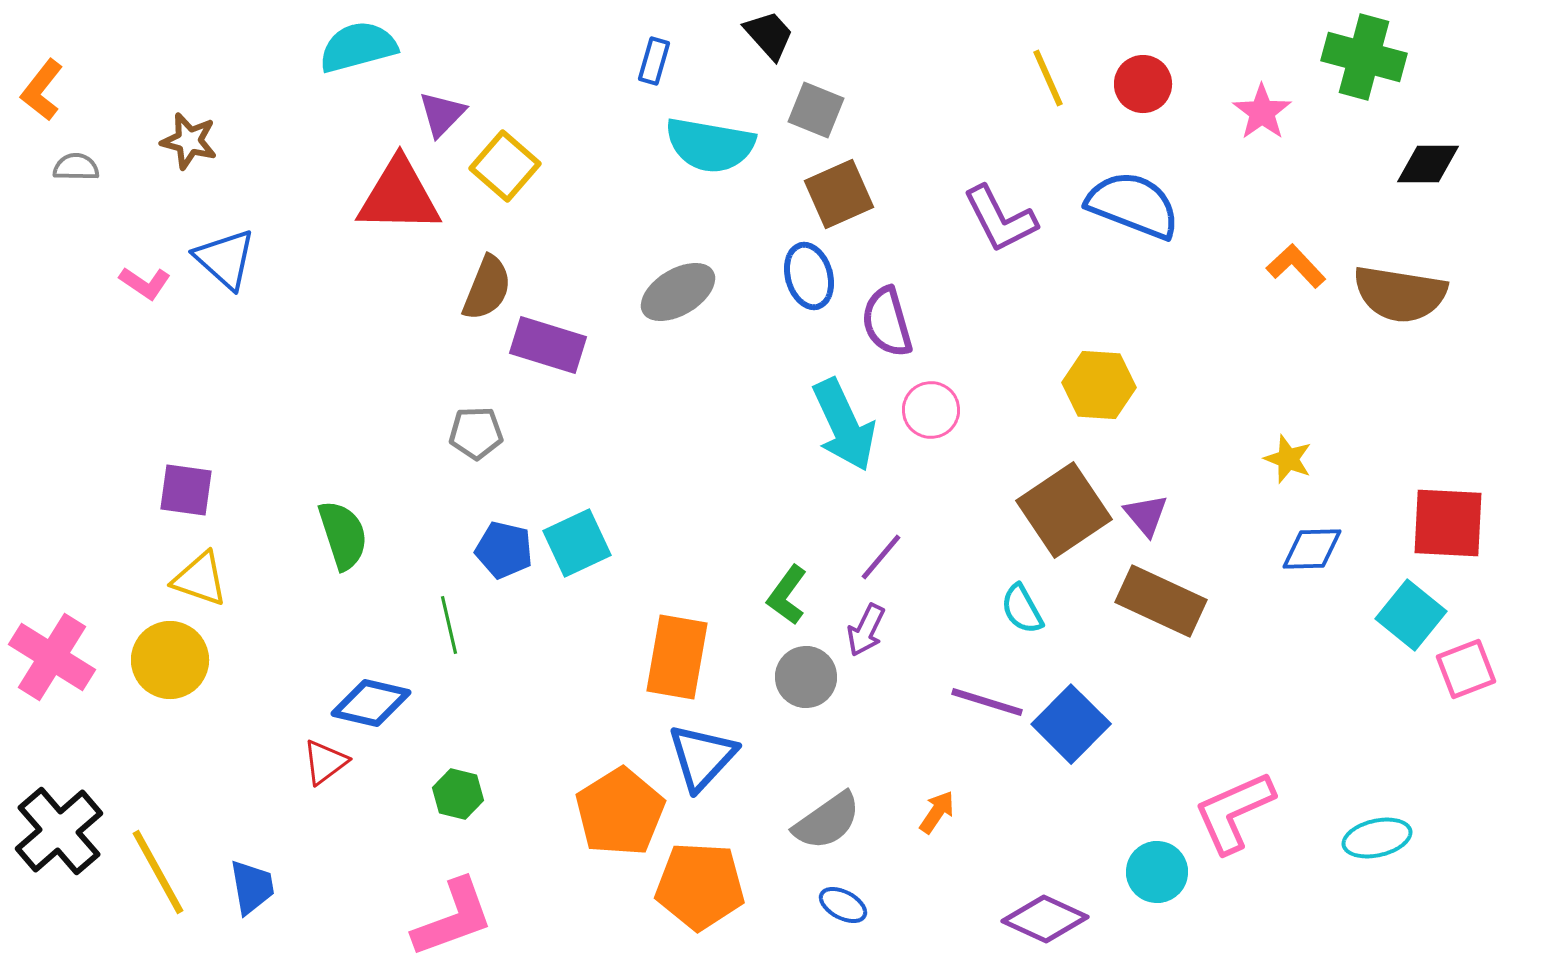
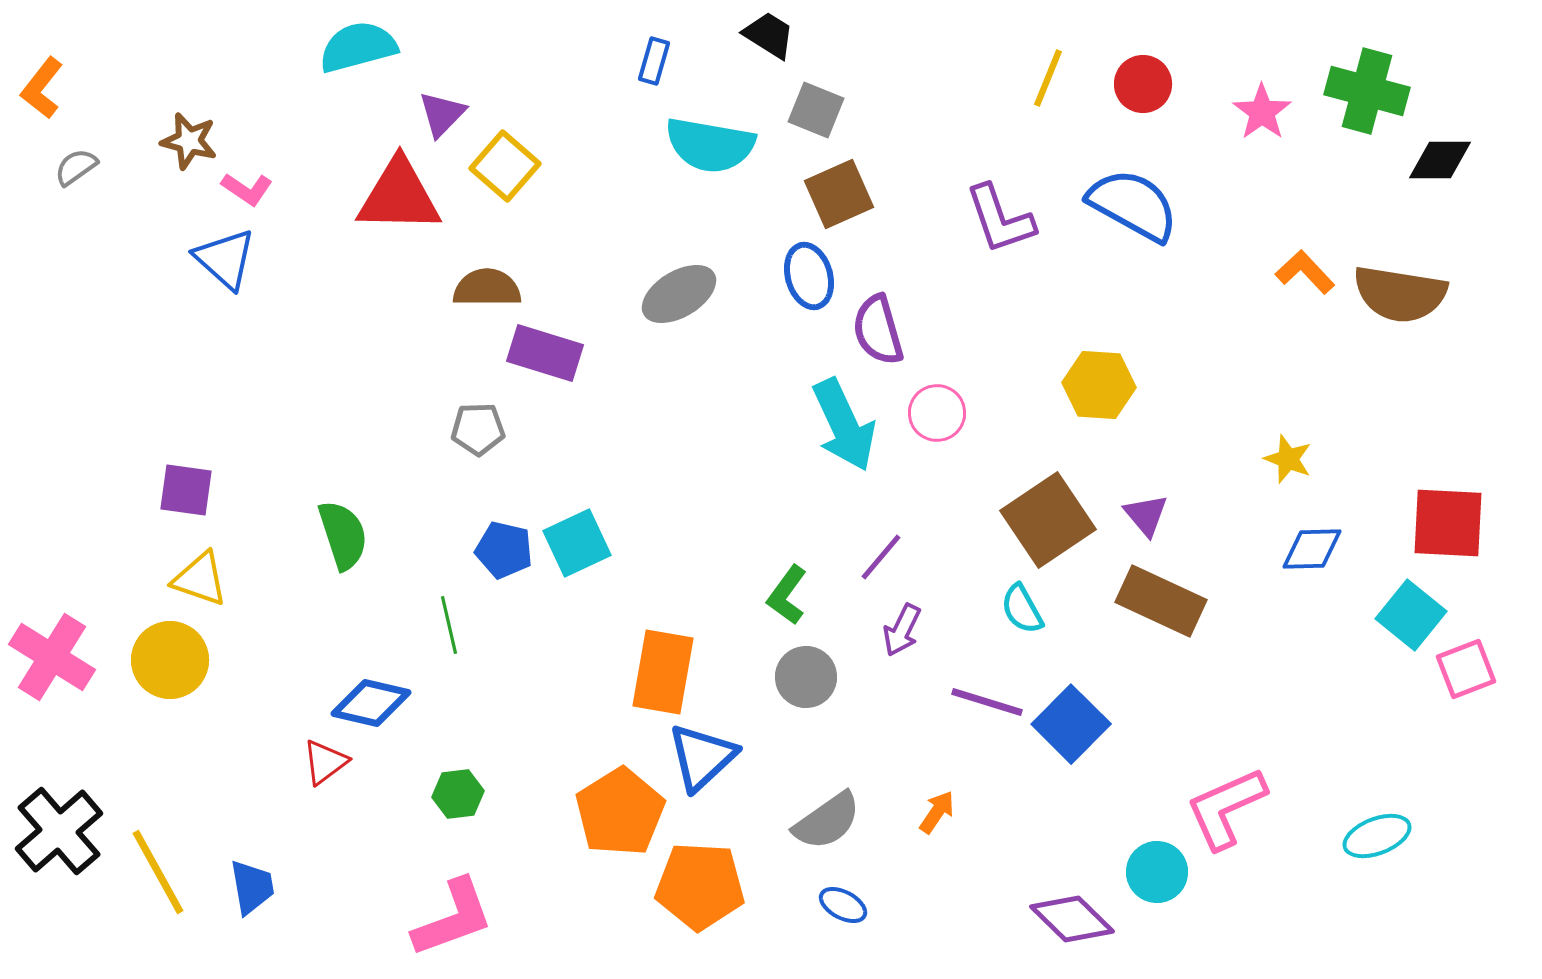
black trapezoid at (769, 35): rotated 16 degrees counterclockwise
green cross at (1364, 57): moved 3 px right, 34 px down
yellow line at (1048, 78): rotated 46 degrees clockwise
orange L-shape at (42, 90): moved 2 px up
black diamond at (1428, 164): moved 12 px right, 4 px up
gray semicircle at (76, 167): rotated 36 degrees counterclockwise
blue semicircle at (1133, 205): rotated 8 degrees clockwise
purple L-shape at (1000, 219): rotated 8 degrees clockwise
orange L-shape at (1296, 266): moved 9 px right, 6 px down
pink L-shape at (145, 283): moved 102 px right, 94 px up
brown semicircle at (487, 288): rotated 112 degrees counterclockwise
gray ellipse at (678, 292): moved 1 px right, 2 px down
purple semicircle at (887, 322): moved 9 px left, 8 px down
purple rectangle at (548, 345): moved 3 px left, 8 px down
pink circle at (931, 410): moved 6 px right, 3 px down
gray pentagon at (476, 433): moved 2 px right, 4 px up
brown square at (1064, 510): moved 16 px left, 10 px down
purple arrow at (866, 630): moved 36 px right
orange rectangle at (677, 657): moved 14 px left, 15 px down
blue triangle at (702, 757): rotated 4 degrees clockwise
green hexagon at (458, 794): rotated 21 degrees counterclockwise
pink L-shape at (1234, 812): moved 8 px left, 4 px up
cyan ellipse at (1377, 838): moved 2 px up; rotated 8 degrees counterclockwise
purple diamond at (1045, 919): moved 27 px right; rotated 20 degrees clockwise
